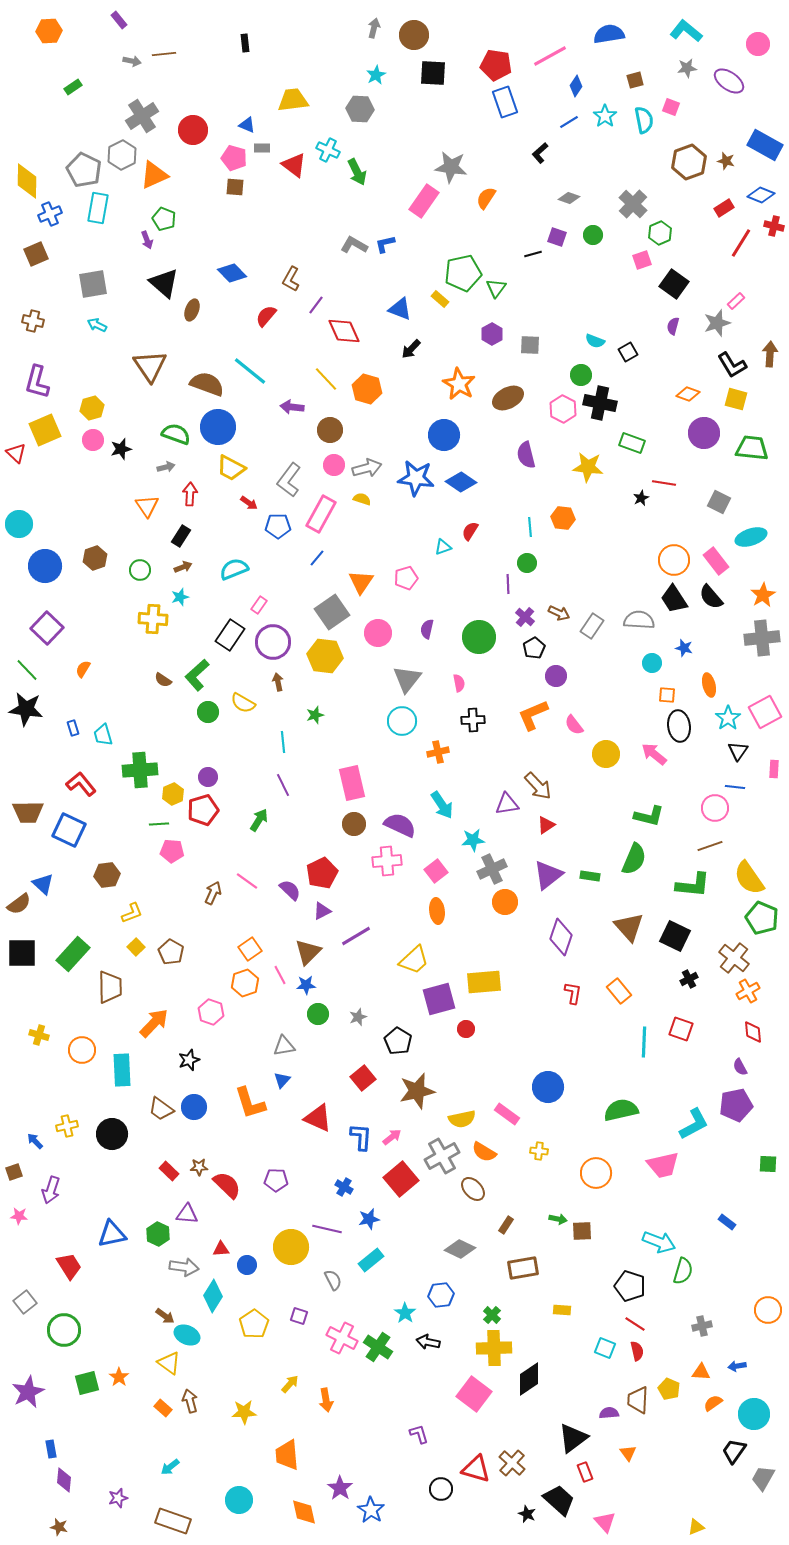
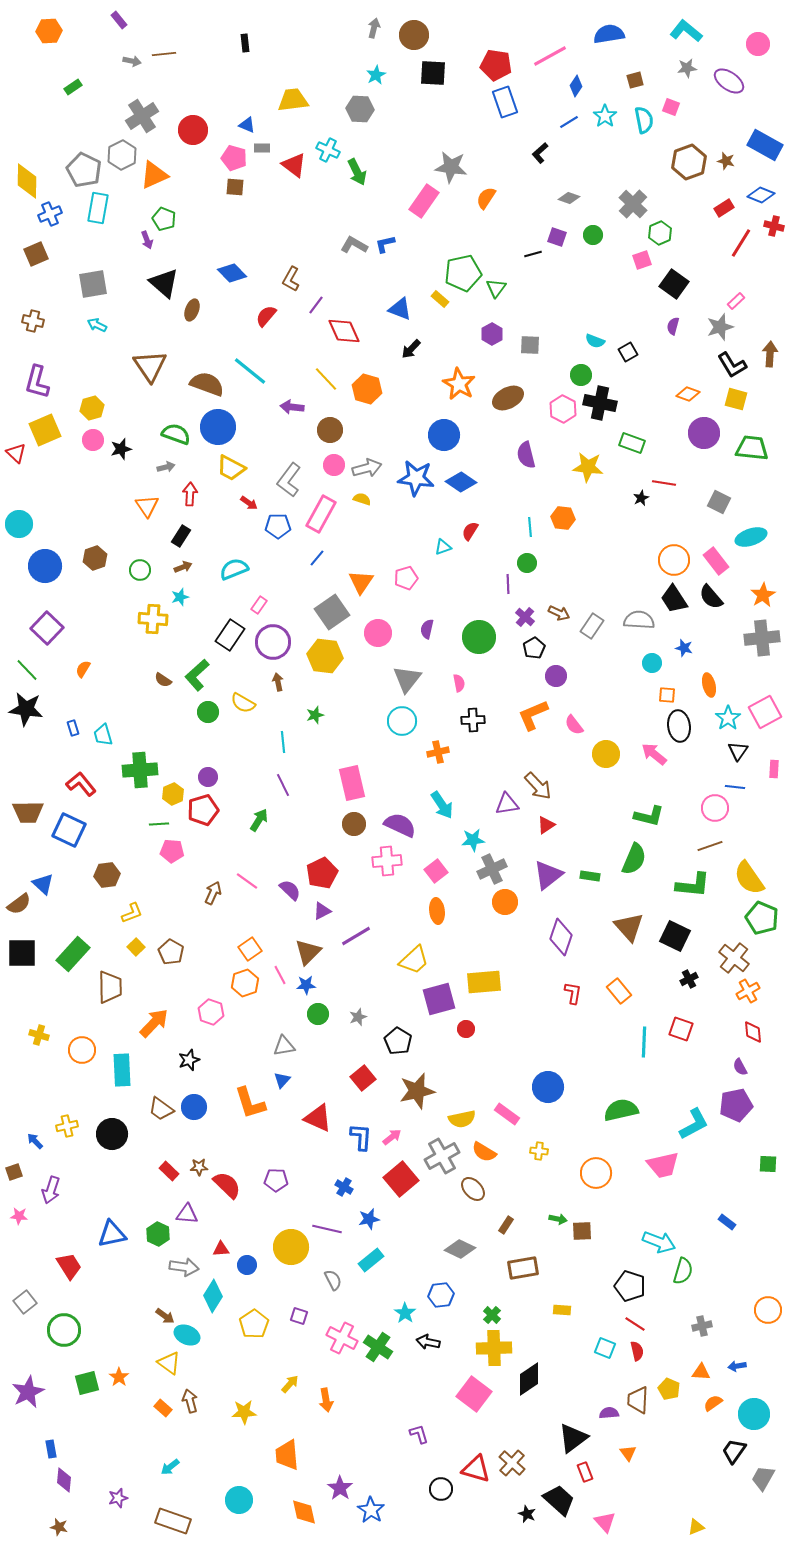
gray star at (717, 323): moved 3 px right, 4 px down
